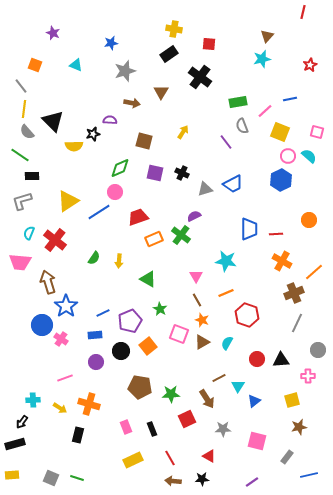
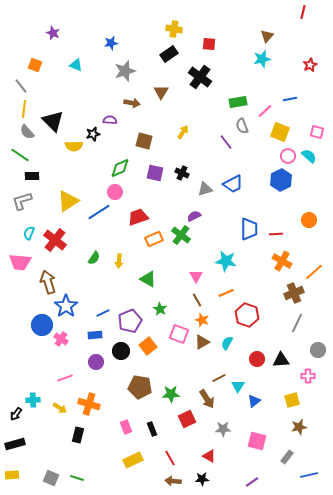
black arrow at (22, 422): moved 6 px left, 8 px up
